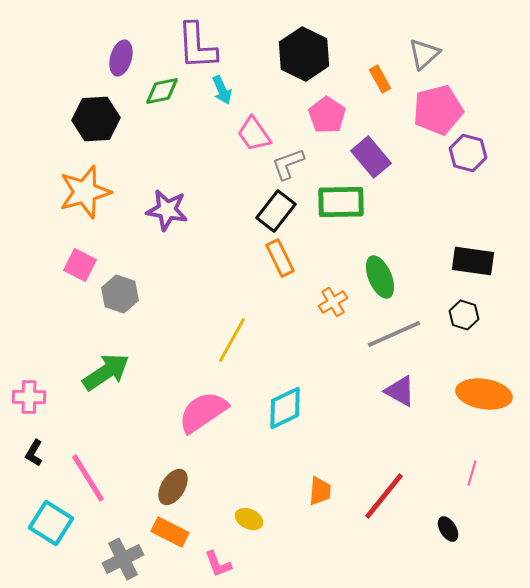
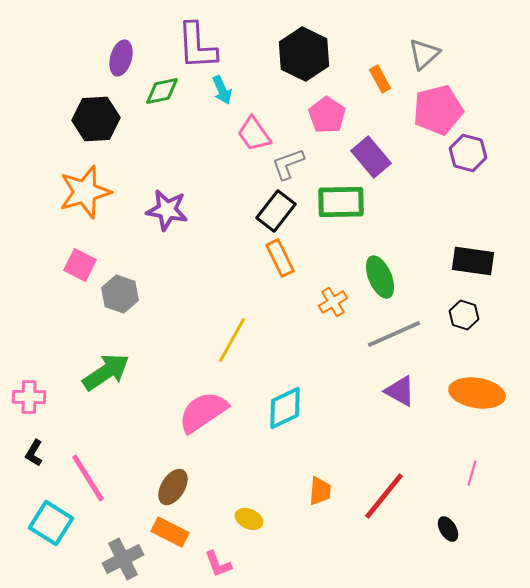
orange ellipse at (484, 394): moved 7 px left, 1 px up
